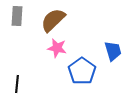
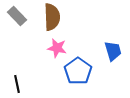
gray rectangle: rotated 48 degrees counterclockwise
brown semicircle: moved 1 px left, 3 px up; rotated 132 degrees clockwise
blue pentagon: moved 4 px left
black line: rotated 18 degrees counterclockwise
